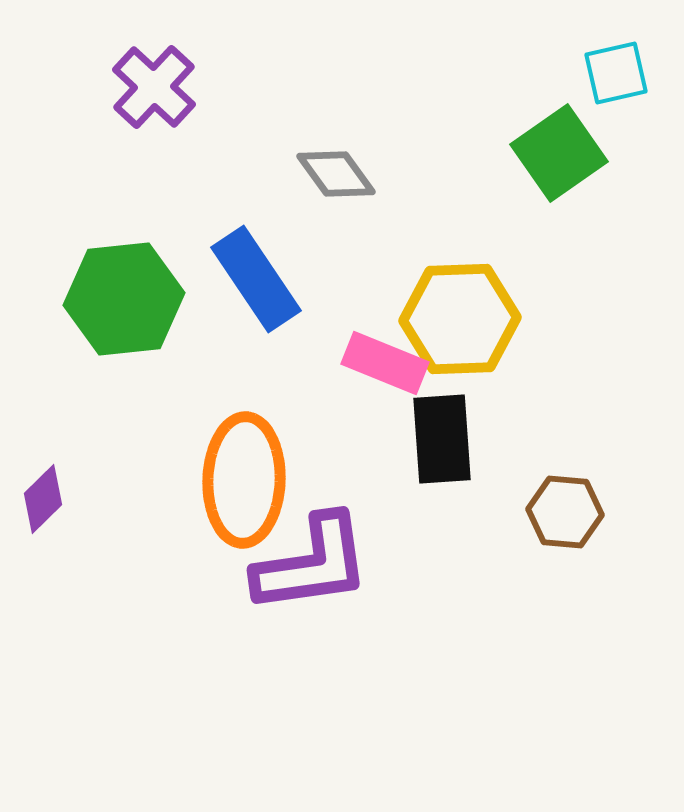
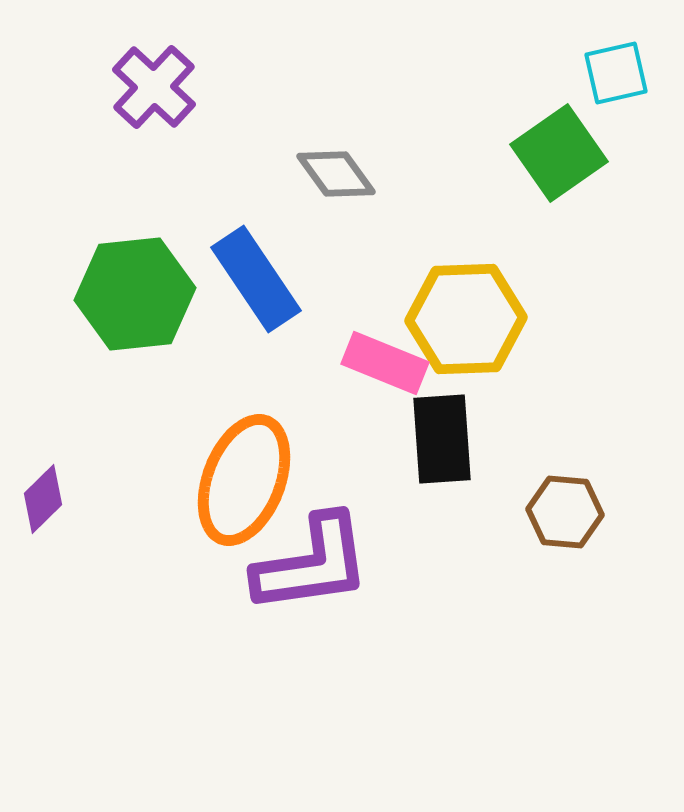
green hexagon: moved 11 px right, 5 px up
yellow hexagon: moved 6 px right
orange ellipse: rotated 19 degrees clockwise
